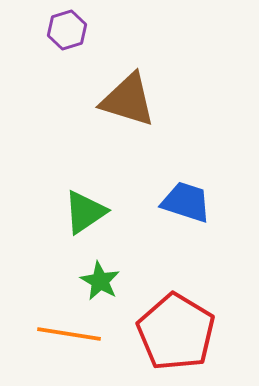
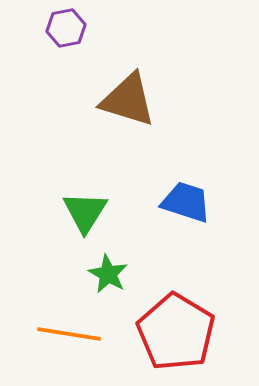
purple hexagon: moved 1 px left, 2 px up; rotated 6 degrees clockwise
green triangle: rotated 24 degrees counterclockwise
green star: moved 8 px right, 7 px up
